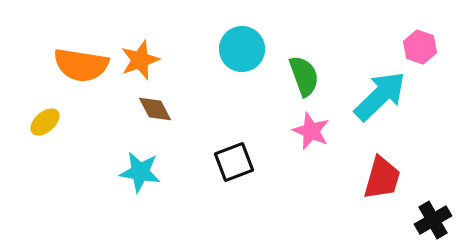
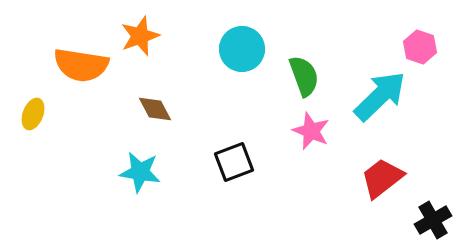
orange star: moved 24 px up
yellow ellipse: moved 12 px left, 8 px up; rotated 28 degrees counterclockwise
red trapezoid: rotated 144 degrees counterclockwise
